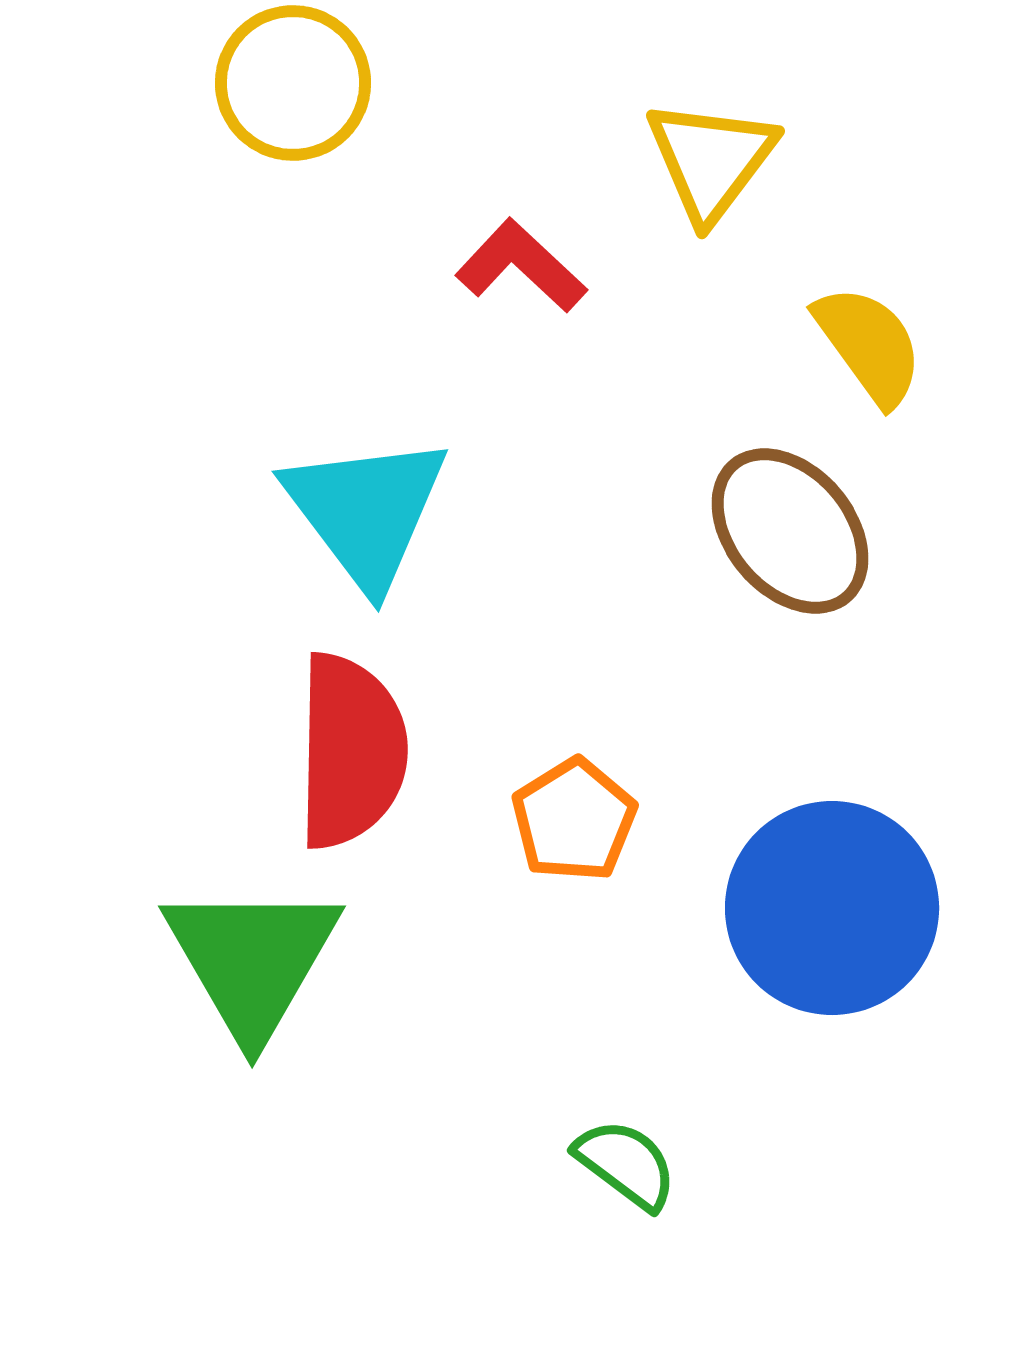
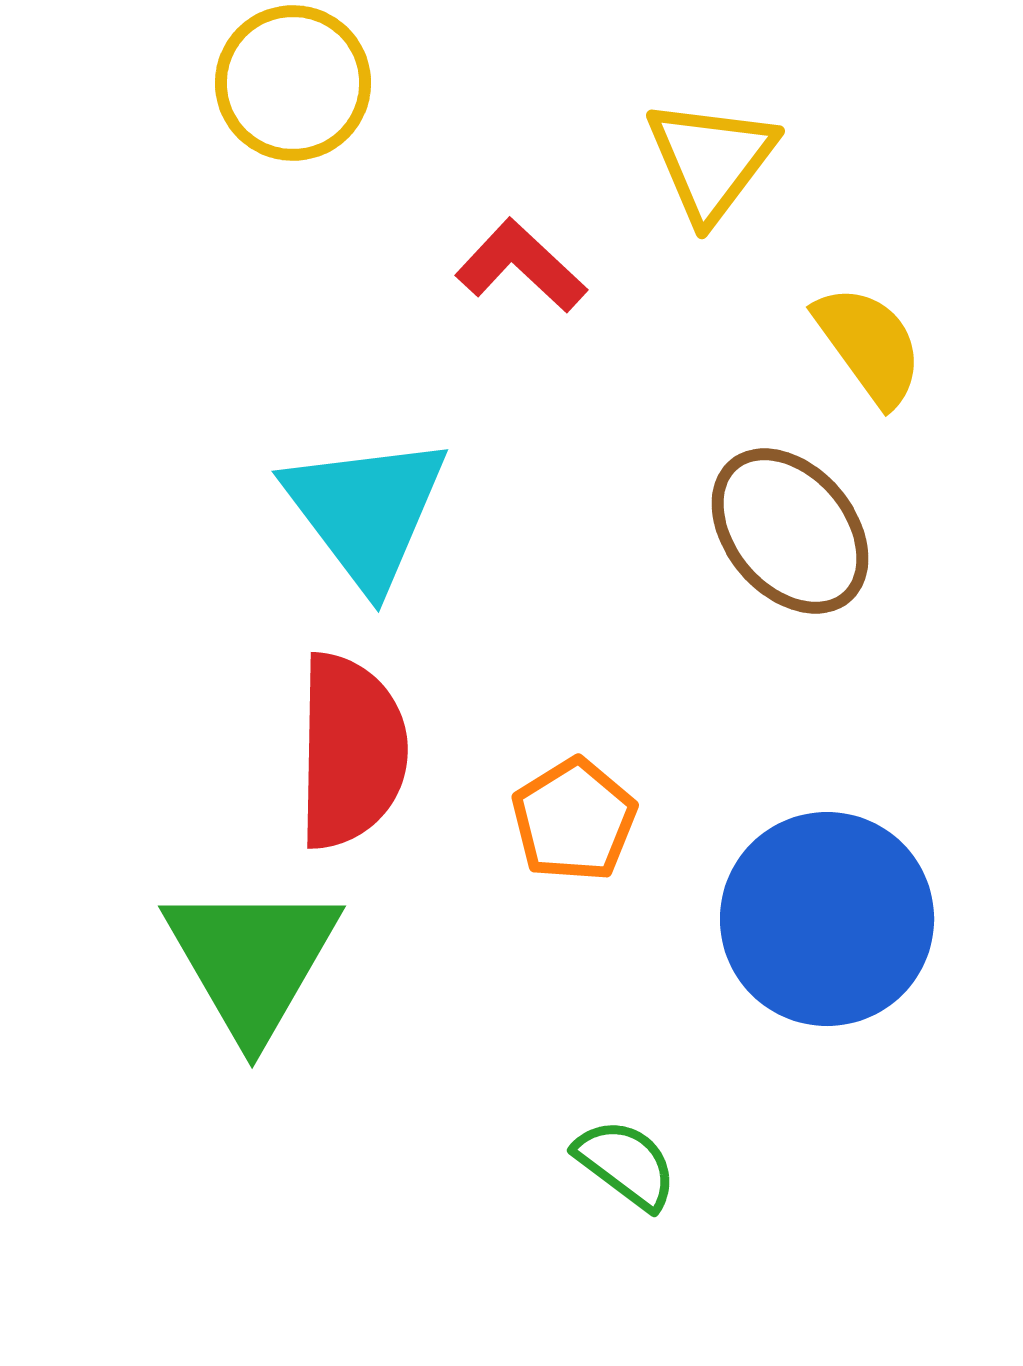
blue circle: moved 5 px left, 11 px down
